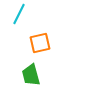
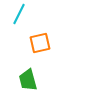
green trapezoid: moved 3 px left, 5 px down
